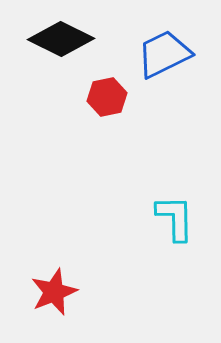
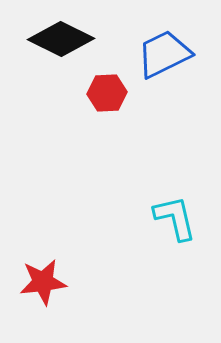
red hexagon: moved 4 px up; rotated 9 degrees clockwise
cyan L-shape: rotated 12 degrees counterclockwise
red star: moved 11 px left, 10 px up; rotated 15 degrees clockwise
